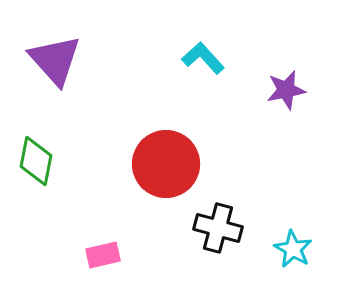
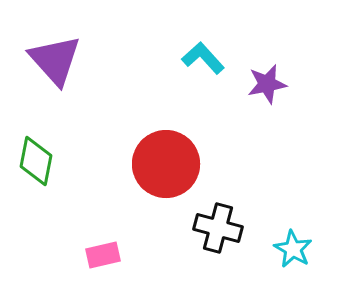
purple star: moved 19 px left, 6 px up
